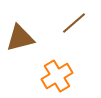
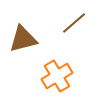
brown triangle: moved 3 px right, 1 px down
